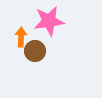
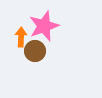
pink star: moved 5 px left, 5 px down; rotated 12 degrees counterclockwise
